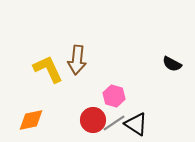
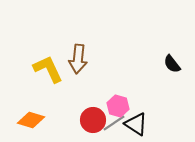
brown arrow: moved 1 px right, 1 px up
black semicircle: rotated 24 degrees clockwise
pink hexagon: moved 4 px right, 10 px down
orange diamond: rotated 28 degrees clockwise
